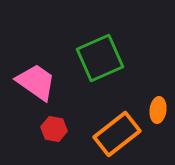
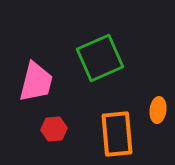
pink trapezoid: rotated 69 degrees clockwise
red hexagon: rotated 15 degrees counterclockwise
orange rectangle: rotated 57 degrees counterclockwise
